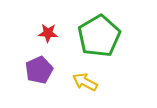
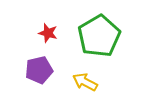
red star: rotated 12 degrees clockwise
purple pentagon: rotated 12 degrees clockwise
